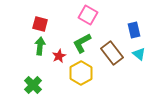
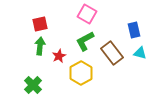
pink square: moved 1 px left, 1 px up
red square: rotated 28 degrees counterclockwise
green L-shape: moved 3 px right, 2 px up
cyan triangle: moved 1 px right, 1 px up; rotated 24 degrees counterclockwise
